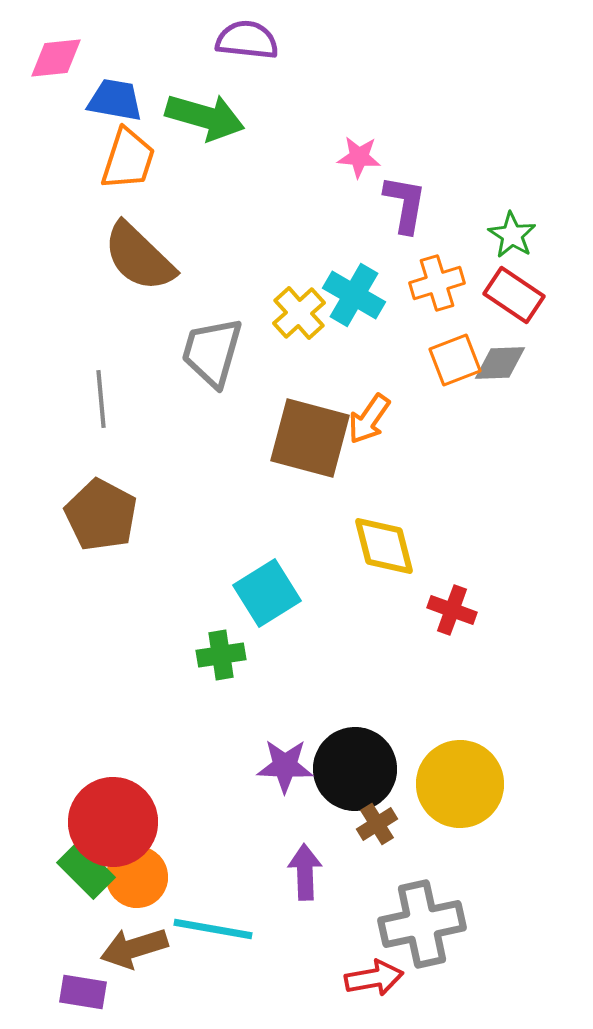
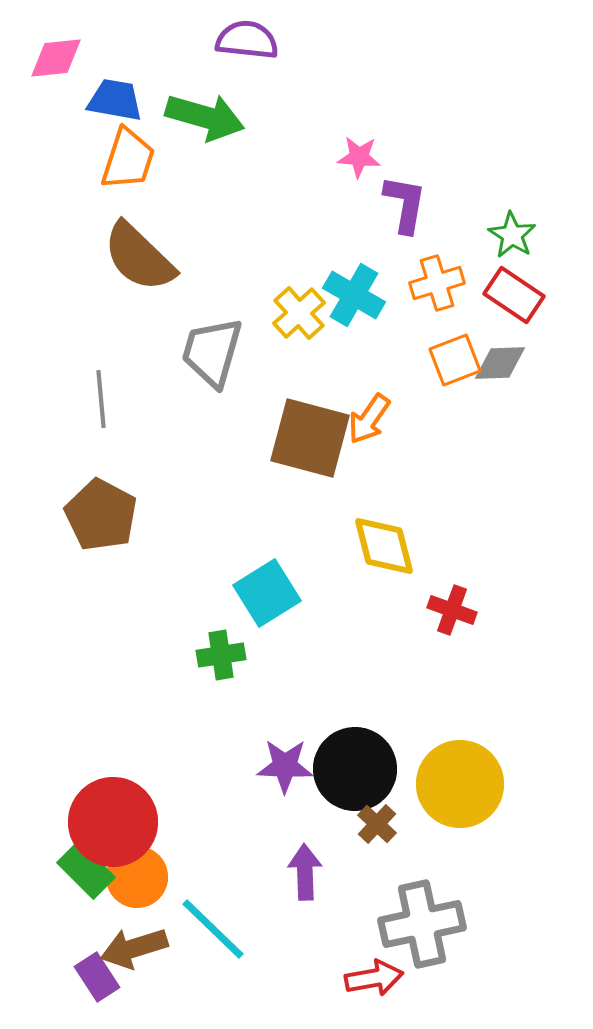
brown cross: rotated 15 degrees counterclockwise
cyan line: rotated 34 degrees clockwise
purple rectangle: moved 14 px right, 15 px up; rotated 48 degrees clockwise
